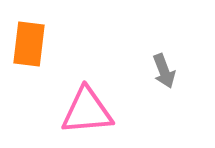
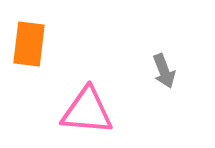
pink triangle: rotated 10 degrees clockwise
